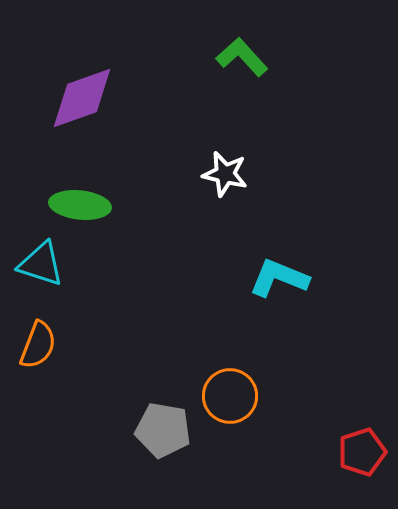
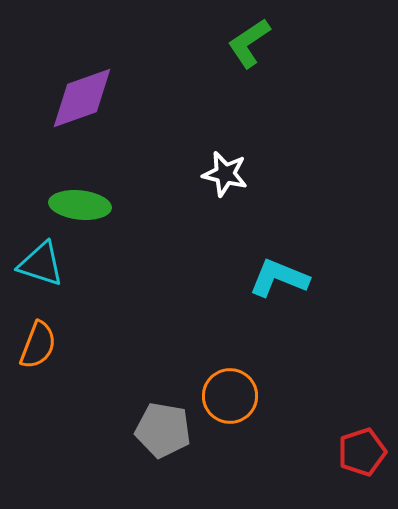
green L-shape: moved 7 px right, 14 px up; rotated 82 degrees counterclockwise
